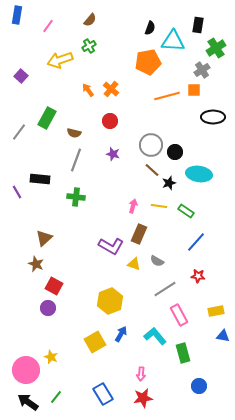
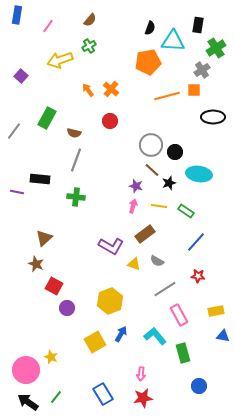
gray line at (19, 132): moved 5 px left, 1 px up
purple star at (113, 154): moved 23 px right, 32 px down
purple line at (17, 192): rotated 48 degrees counterclockwise
brown rectangle at (139, 234): moved 6 px right; rotated 30 degrees clockwise
purple circle at (48, 308): moved 19 px right
